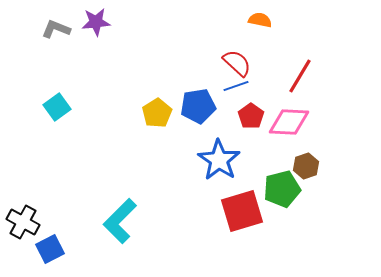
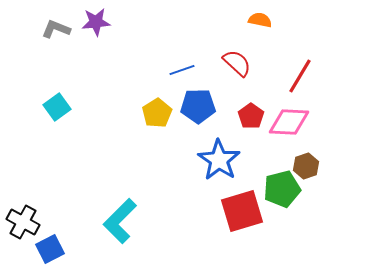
blue line: moved 54 px left, 16 px up
blue pentagon: rotated 8 degrees clockwise
